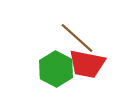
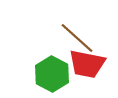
green hexagon: moved 4 px left, 5 px down
